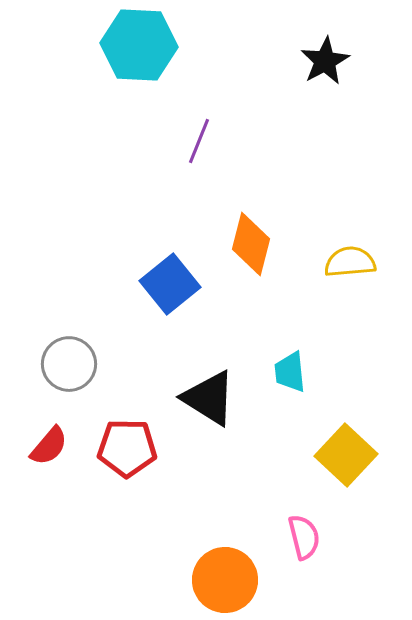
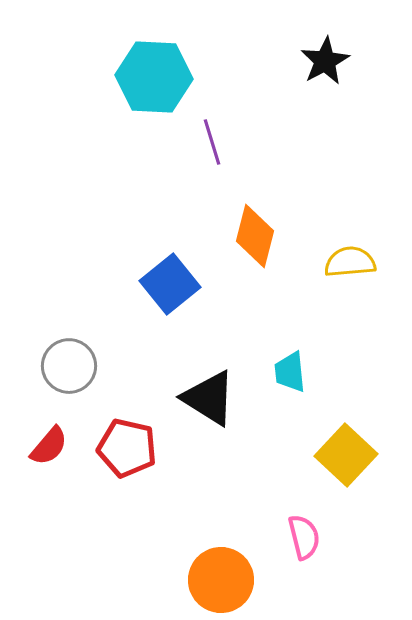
cyan hexagon: moved 15 px right, 32 px down
purple line: moved 13 px right, 1 px down; rotated 39 degrees counterclockwise
orange diamond: moved 4 px right, 8 px up
gray circle: moved 2 px down
red pentagon: rotated 12 degrees clockwise
orange circle: moved 4 px left
